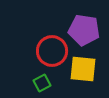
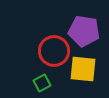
purple pentagon: moved 1 px down
red circle: moved 2 px right
